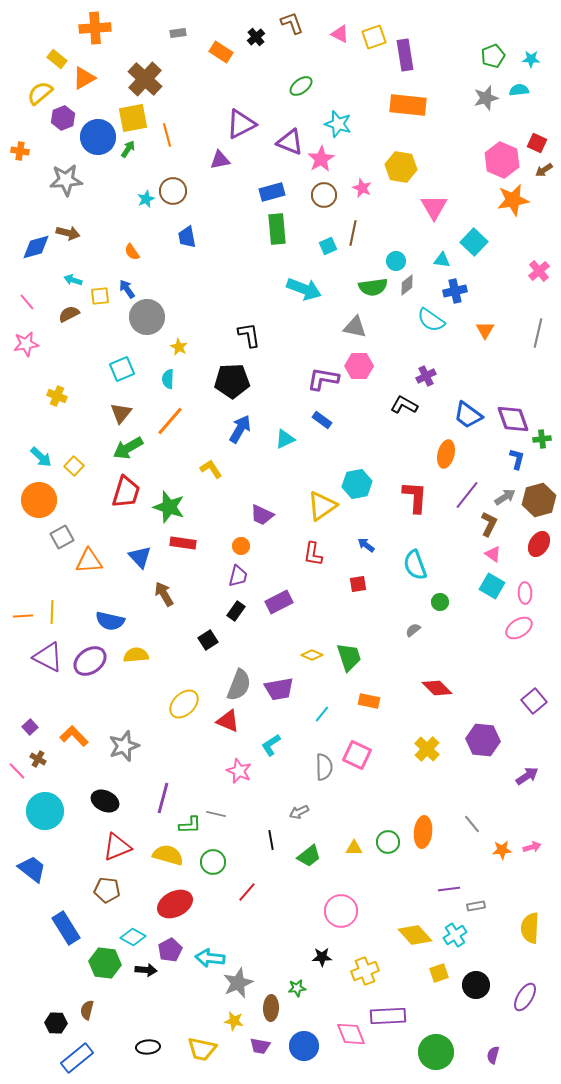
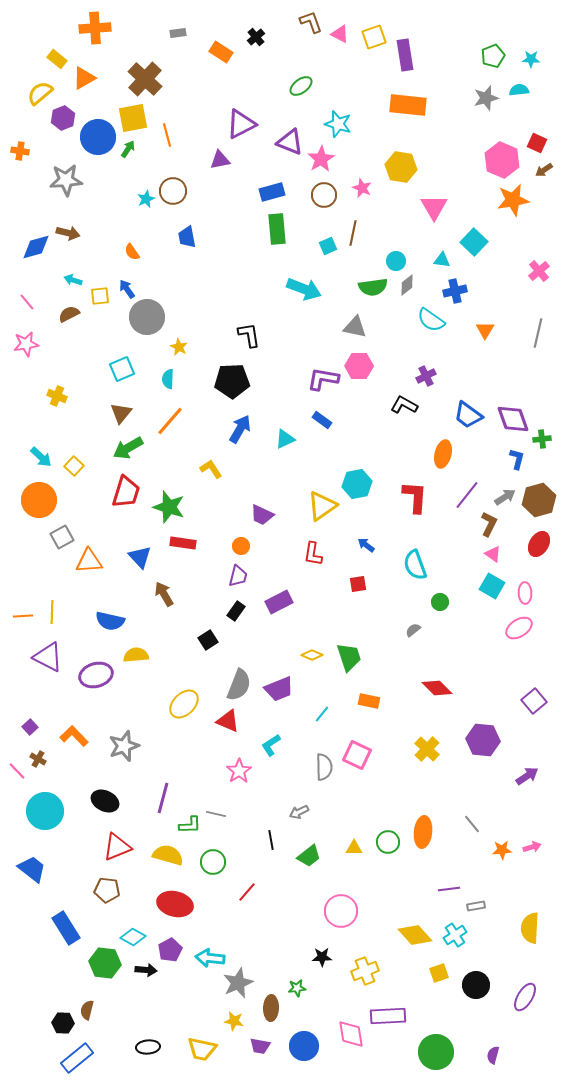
brown L-shape at (292, 23): moved 19 px right, 1 px up
orange ellipse at (446, 454): moved 3 px left
purple ellipse at (90, 661): moved 6 px right, 14 px down; rotated 20 degrees clockwise
purple trapezoid at (279, 689): rotated 12 degrees counterclockwise
pink star at (239, 771): rotated 15 degrees clockwise
red ellipse at (175, 904): rotated 40 degrees clockwise
black hexagon at (56, 1023): moved 7 px right
pink diamond at (351, 1034): rotated 12 degrees clockwise
